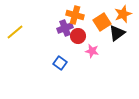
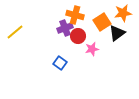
orange star: moved 1 px up; rotated 12 degrees clockwise
pink star: moved 2 px up; rotated 24 degrees counterclockwise
